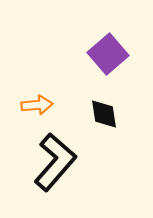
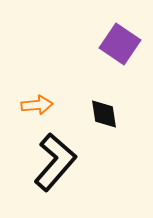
purple square: moved 12 px right, 10 px up; rotated 15 degrees counterclockwise
